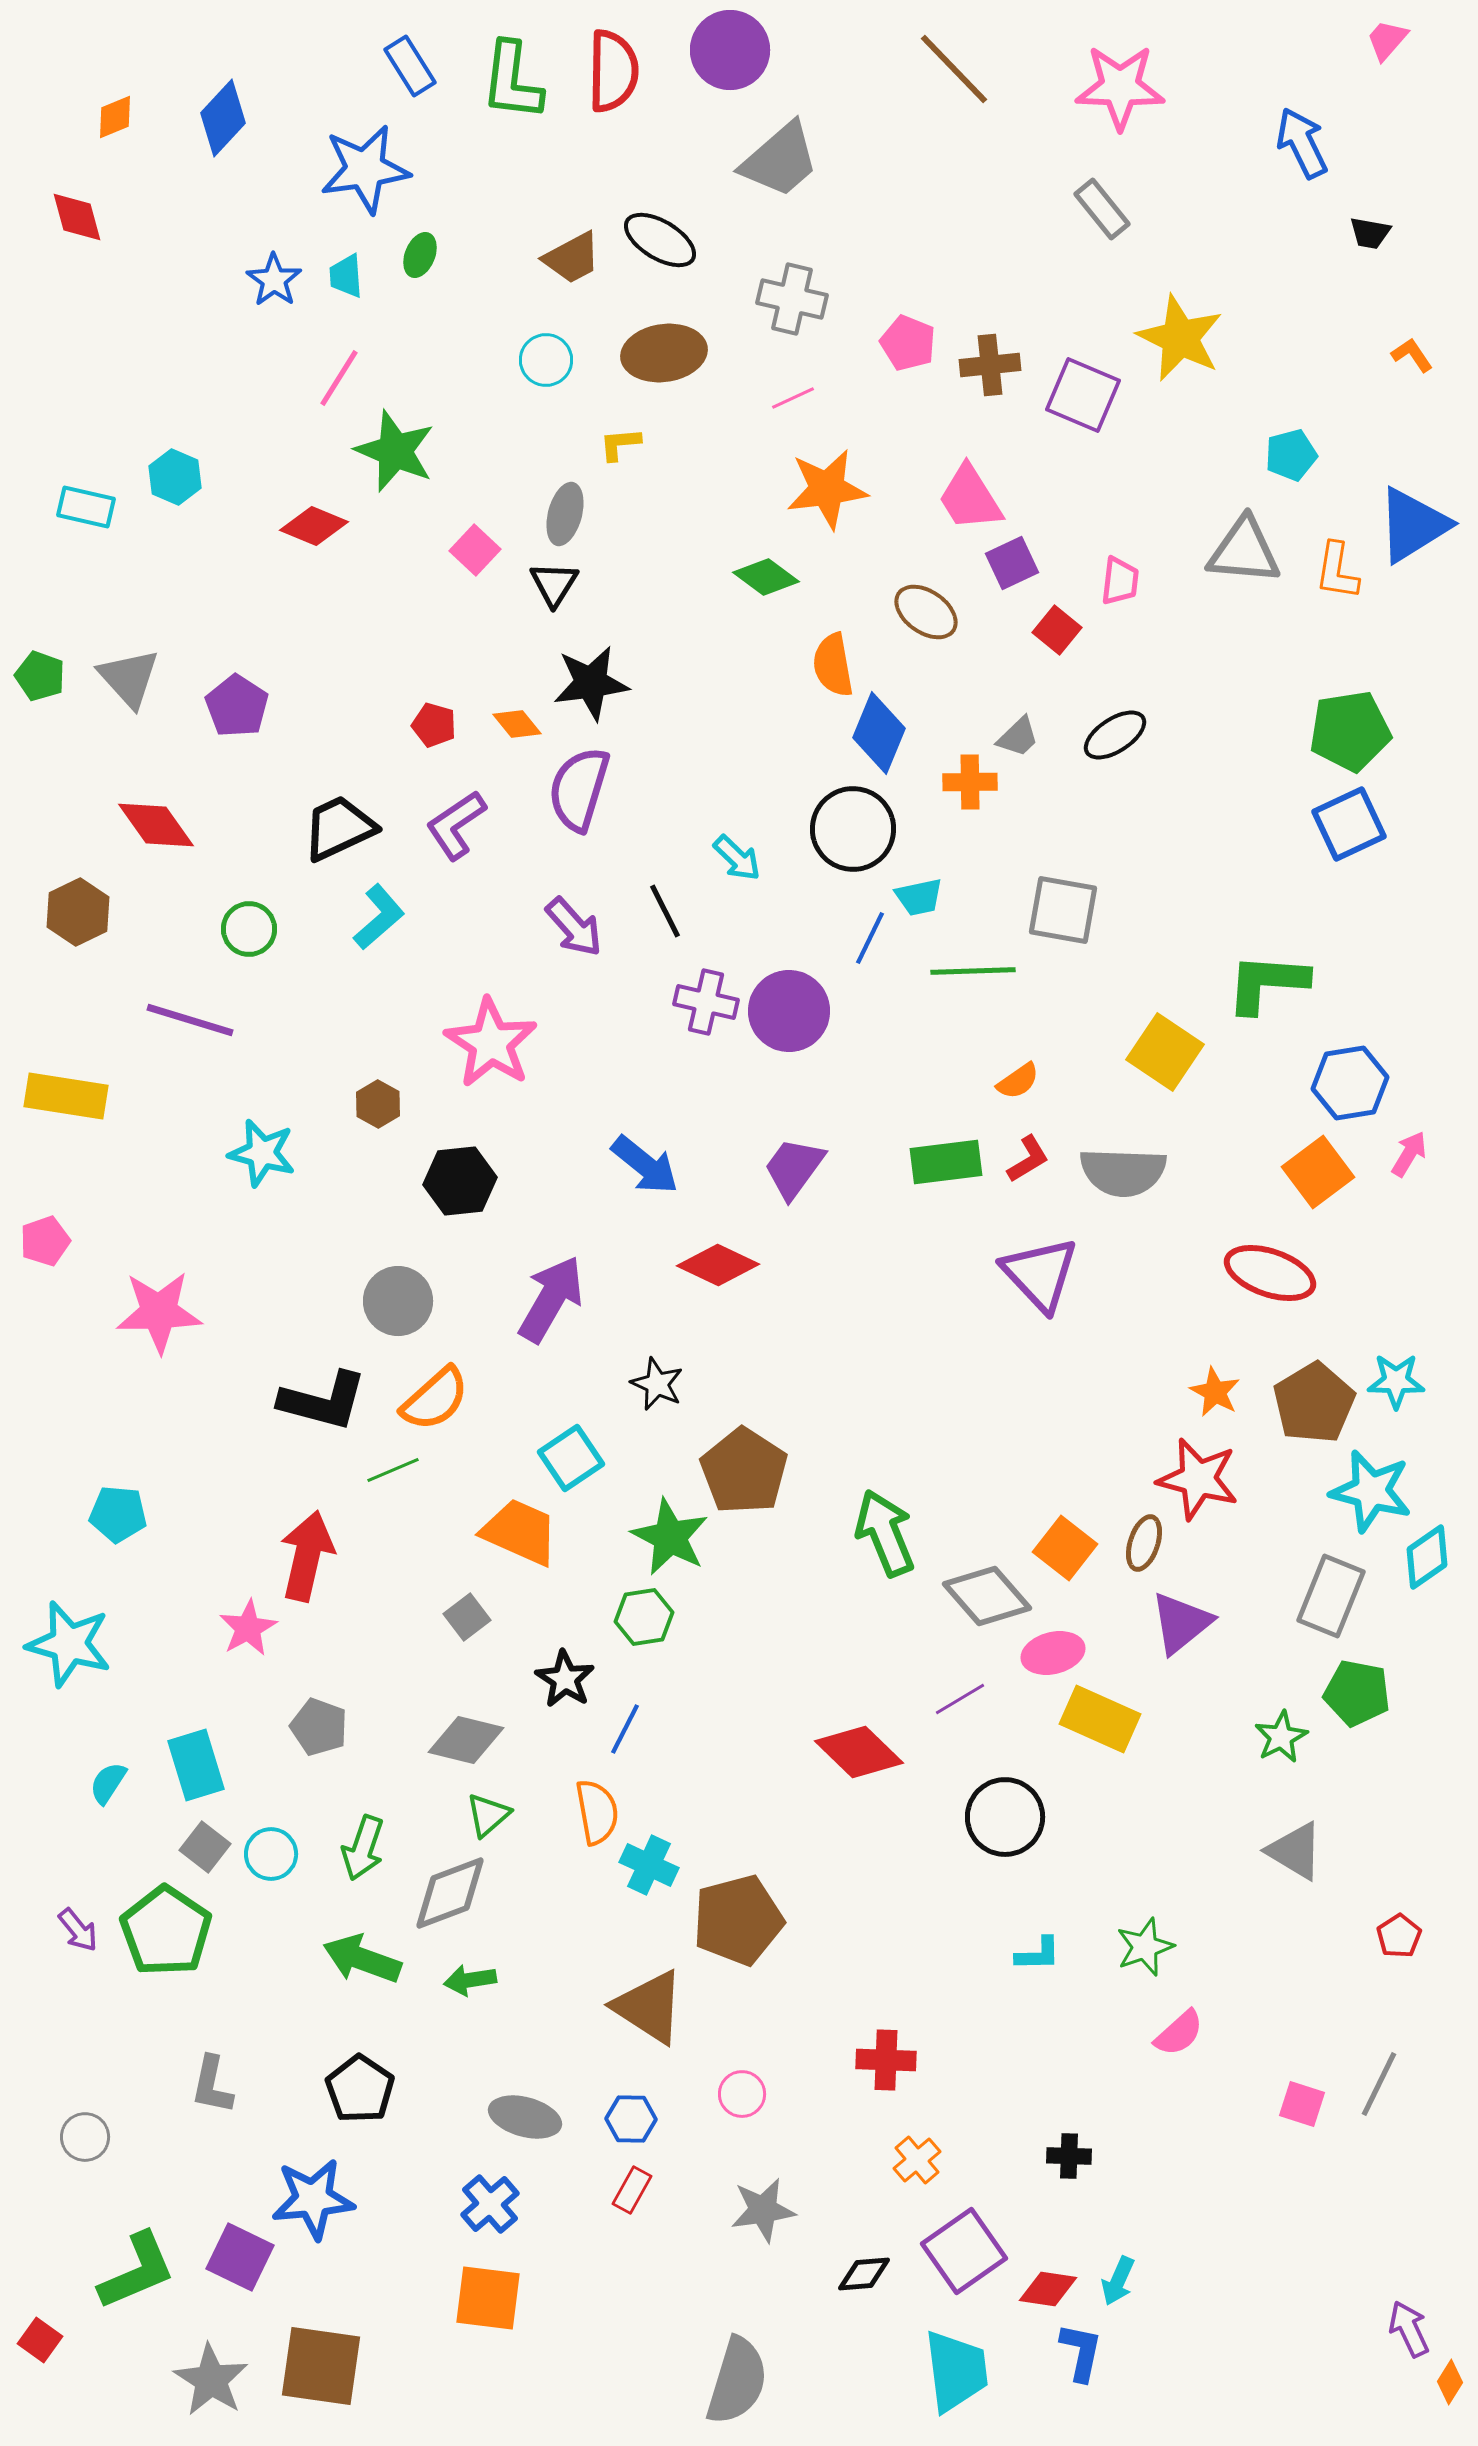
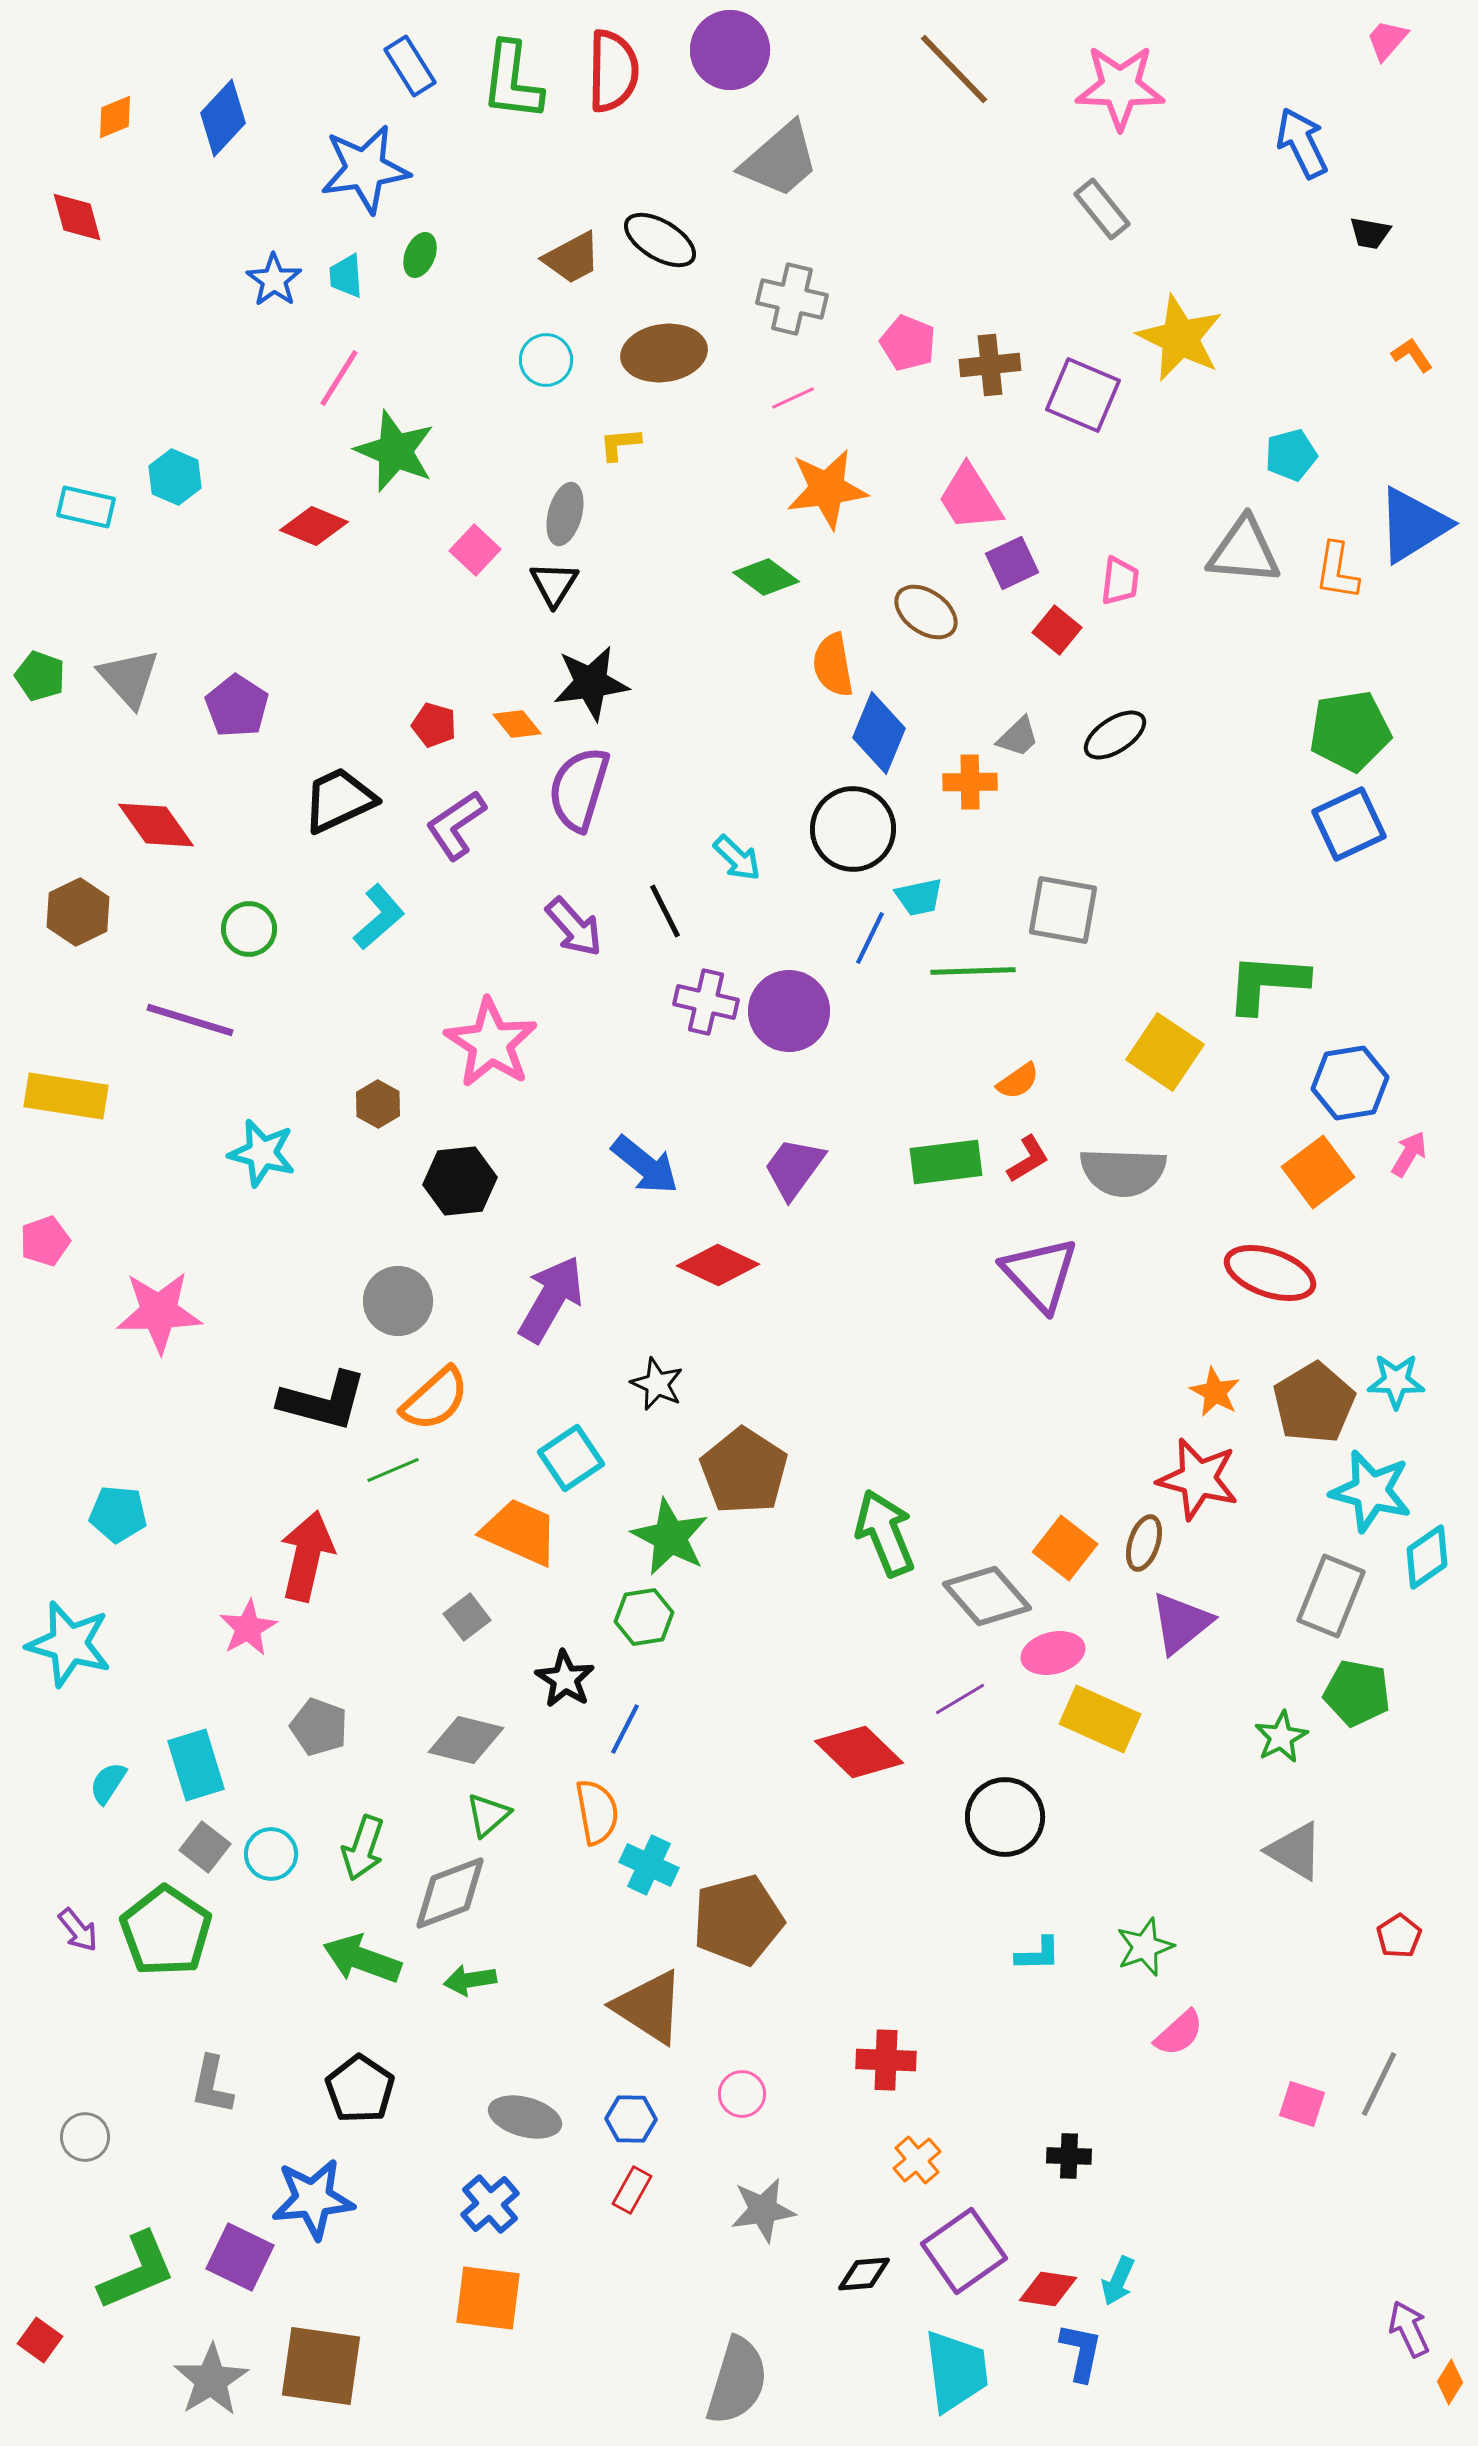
black trapezoid at (339, 828): moved 28 px up
gray star at (211, 2380): rotated 8 degrees clockwise
